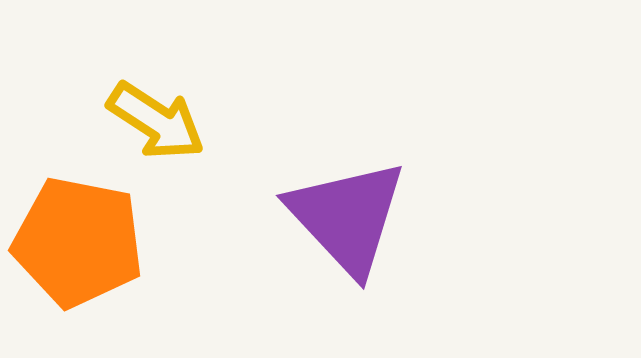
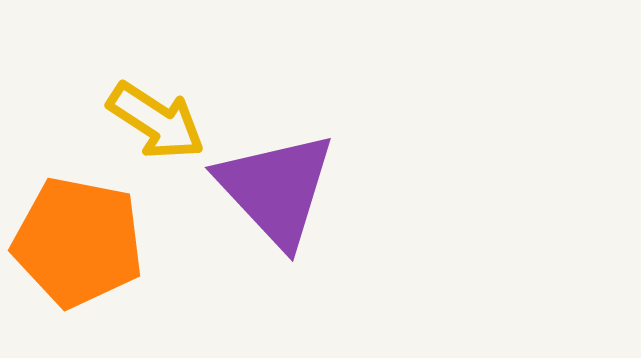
purple triangle: moved 71 px left, 28 px up
